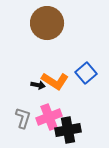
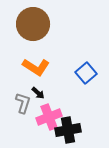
brown circle: moved 14 px left, 1 px down
orange L-shape: moved 19 px left, 14 px up
black arrow: moved 8 px down; rotated 32 degrees clockwise
gray L-shape: moved 15 px up
